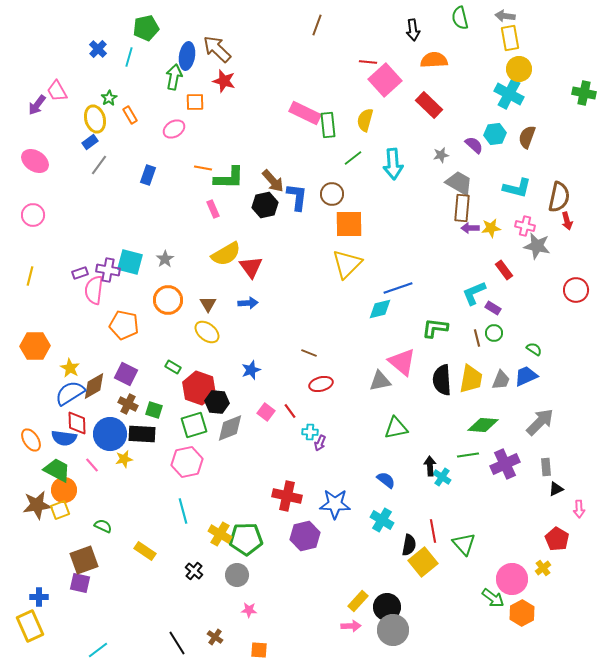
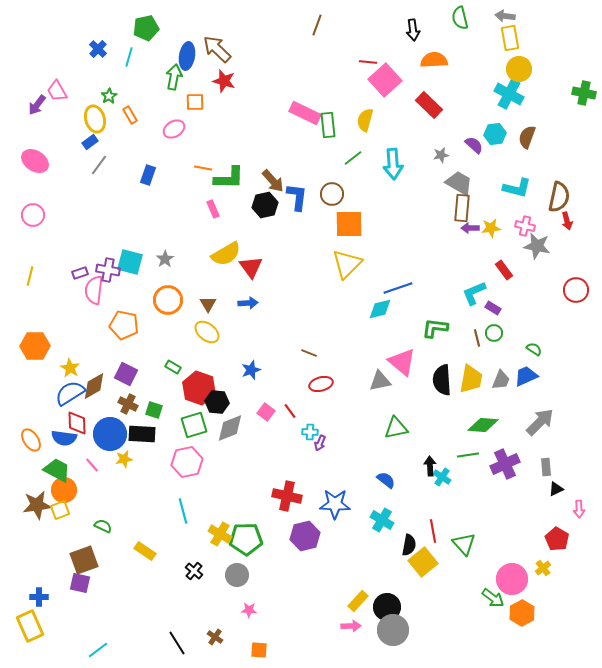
green star at (109, 98): moved 2 px up
